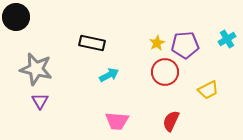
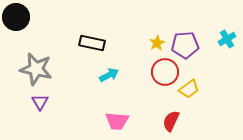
yellow trapezoid: moved 19 px left, 1 px up; rotated 10 degrees counterclockwise
purple triangle: moved 1 px down
